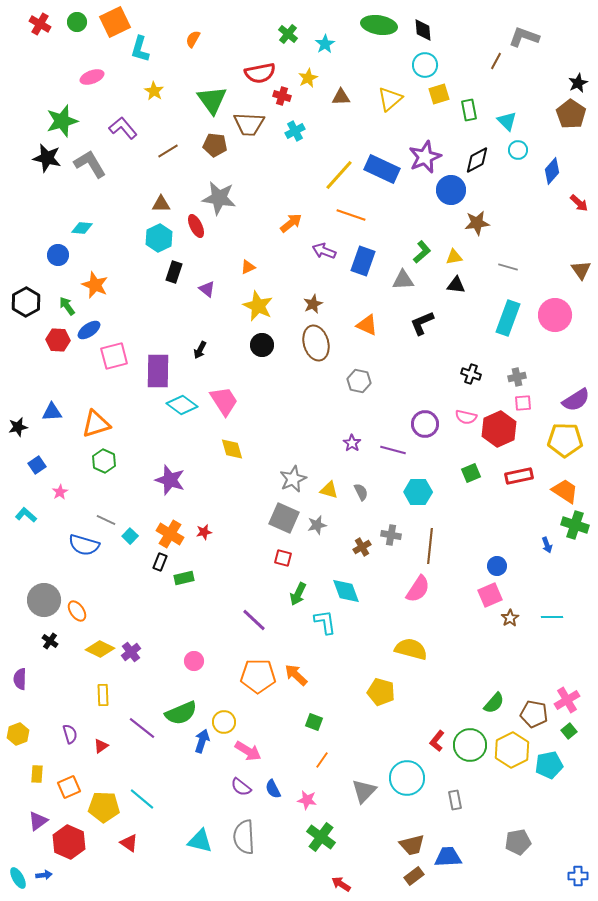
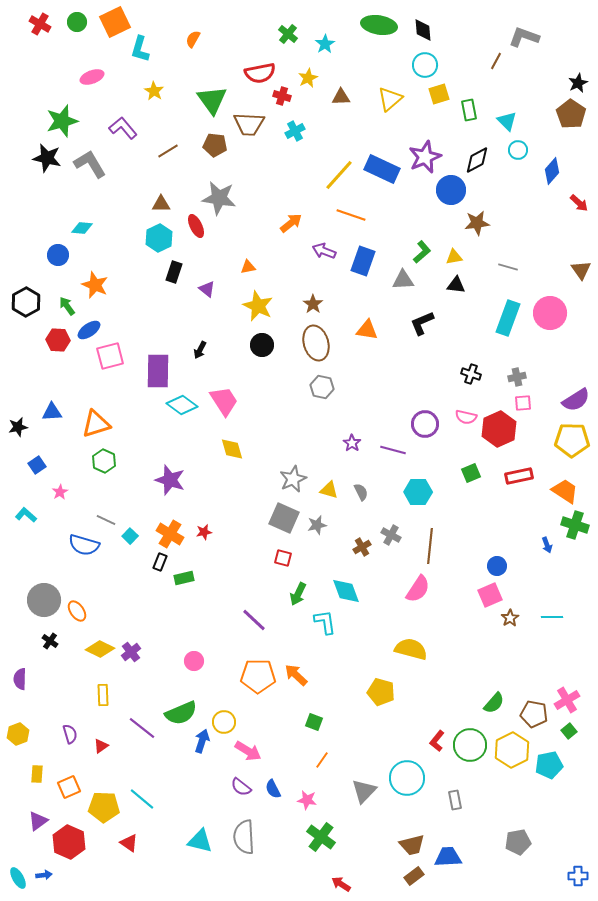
orange triangle at (248, 267): rotated 14 degrees clockwise
brown star at (313, 304): rotated 12 degrees counterclockwise
pink circle at (555, 315): moved 5 px left, 2 px up
orange triangle at (367, 325): moved 5 px down; rotated 15 degrees counterclockwise
pink square at (114, 356): moved 4 px left
gray hexagon at (359, 381): moved 37 px left, 6 px down
yellow pentagon at (565, 440): moved 7 px right
gray cross at (391, 535): rotated 18 degrees clockwise
